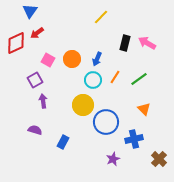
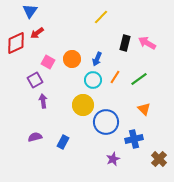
pink square: moved 2 px down
purple semicircle: moved 7 px down; rotated 32 degrees counterclockwise
